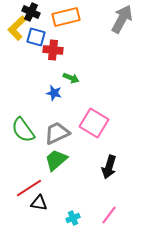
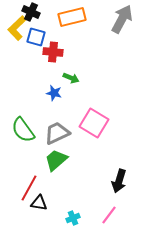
orange rectangle: moved 6 px right
red cross: moved 2 px down
black arrow: moved 10 px right, 14 px down
red line: rotated 28 degrees counterclockwise
